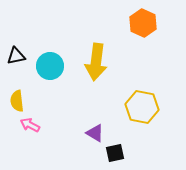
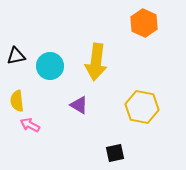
orange hexagon: moved 1 px right
purple triangle: moved 16 px left, 28 px up
